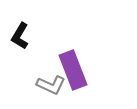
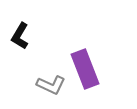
purple rectangle: moved 12 px right, 1 px up
